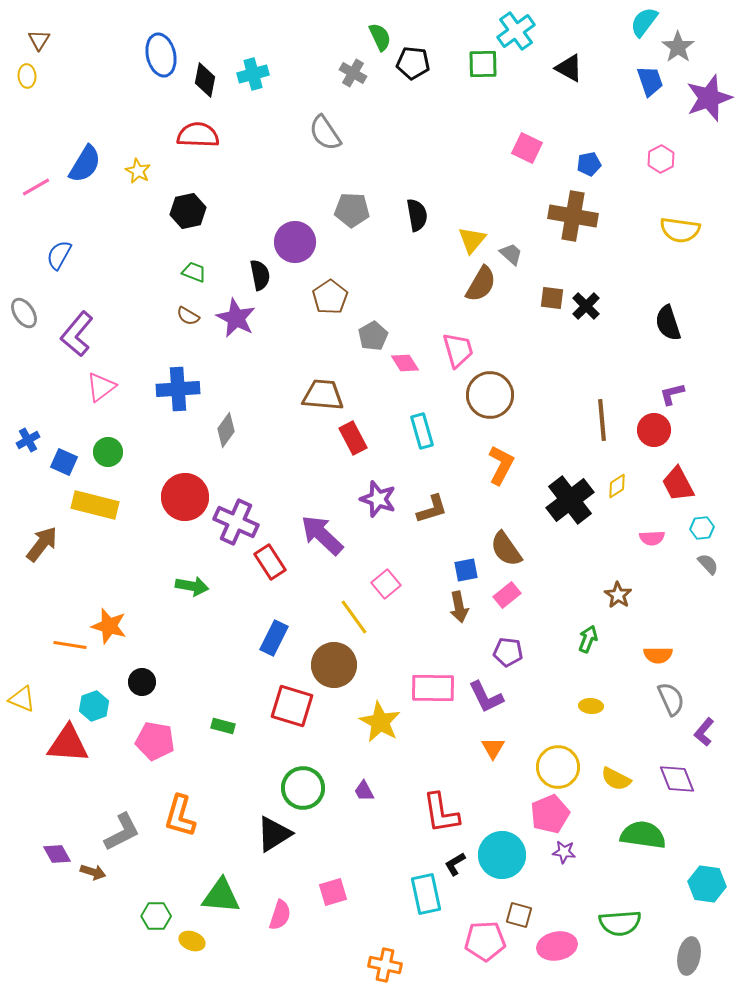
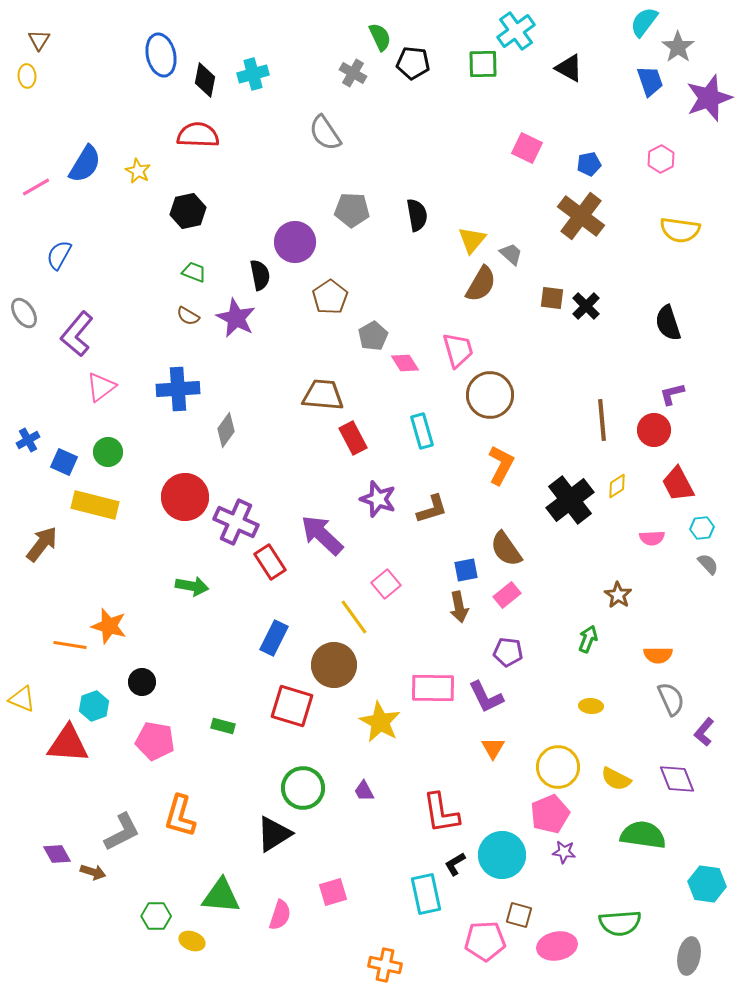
brown cross at (573, 216): moved 8 px right; rotated 27 degrees clockwise
